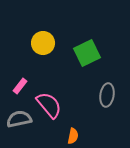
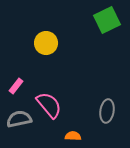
yellow circle: moved 3 px right
green square: moved 20 px right, 33 px up
pink rectangle: moved 4 px left
gray ellipse: moved 16 px down
orange semicircle: rotated 98 degrees counterclockwise
